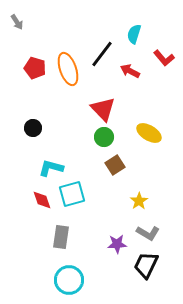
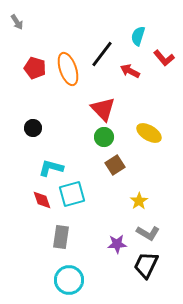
cyan semicircle: moved 4 px right, 2 px down
